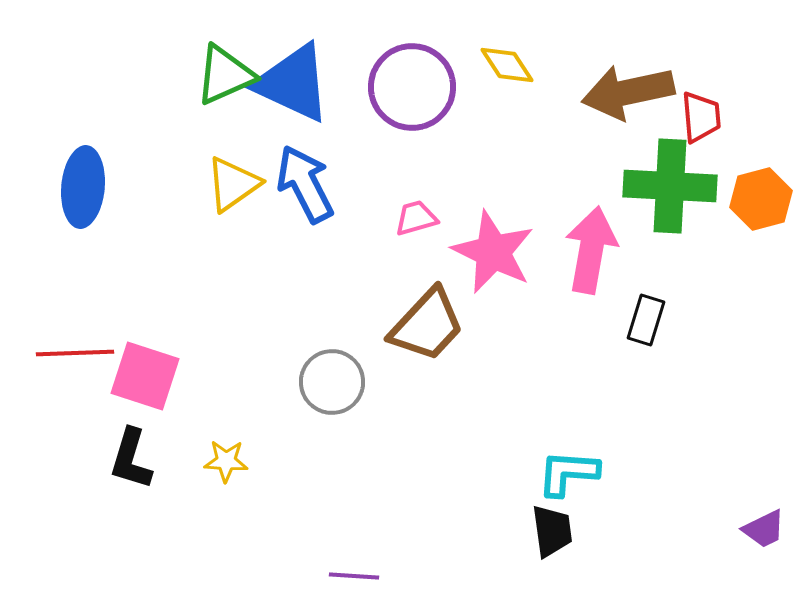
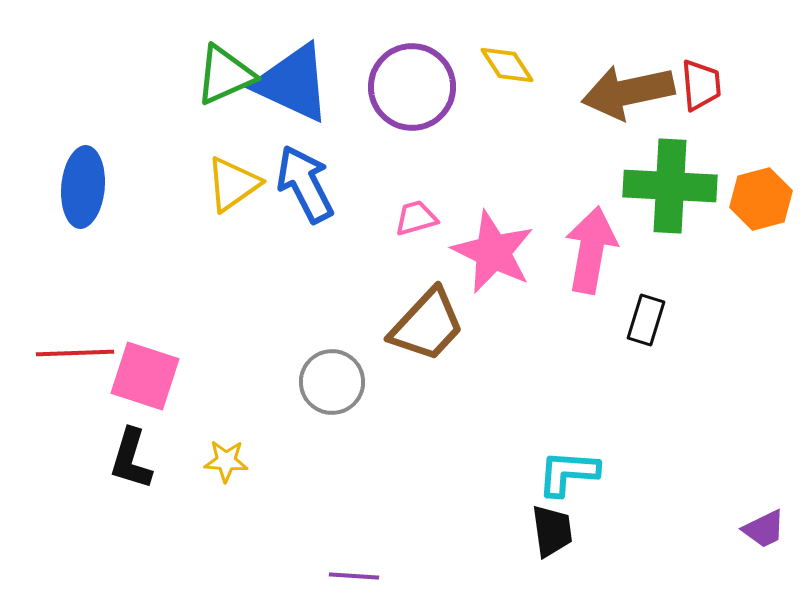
red trapezoid: moved 32 px up
